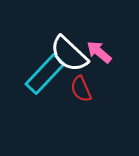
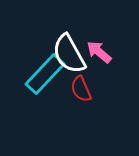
white semicircle: rotated 18 degrees clockwise
